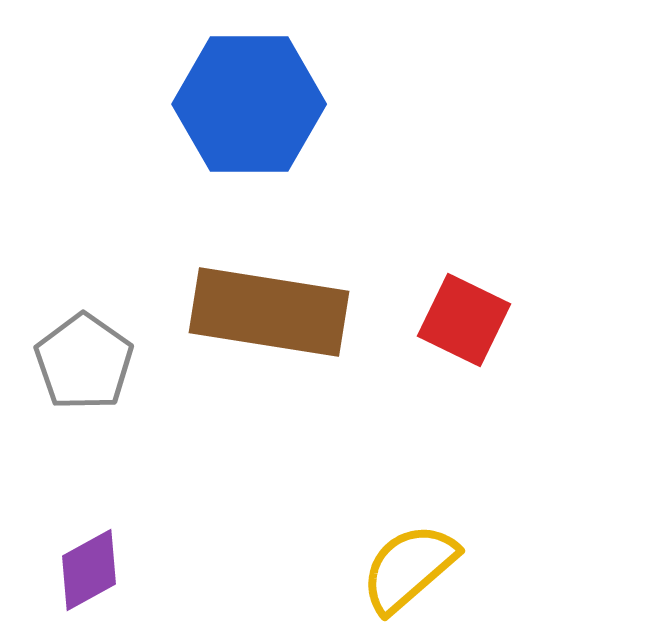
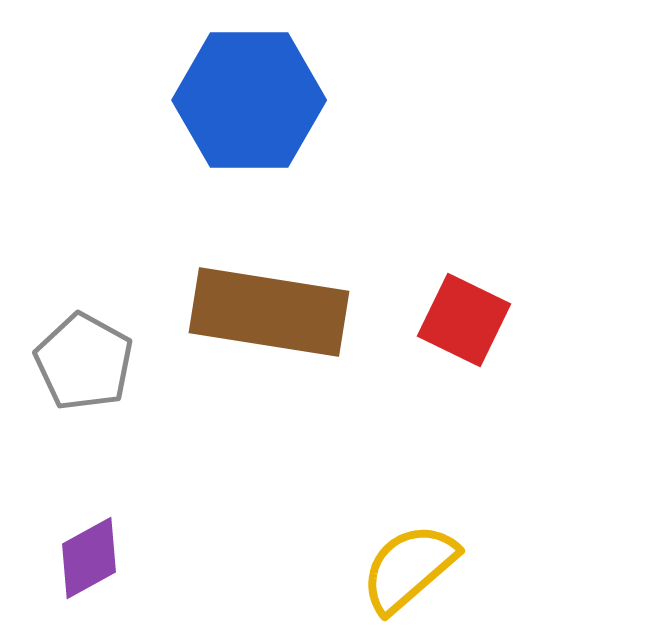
blue hexagon: moved 4 px up
gray pentagon: rotated 6 degrees counterclockwise
purple diamond: moved 12 px up
